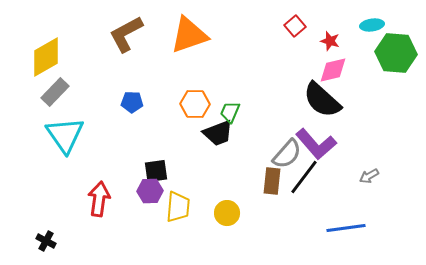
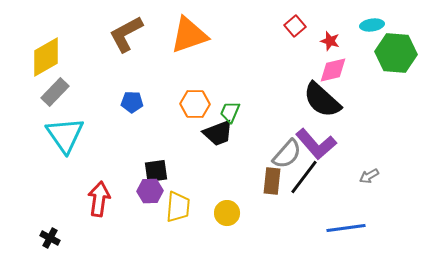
black cross: moved 4 px right, 3 px up
